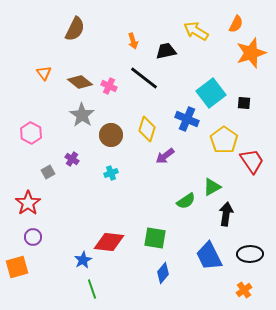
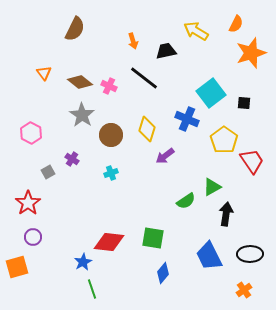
green square: moved 2 px left
blue star: moved 2 px down
